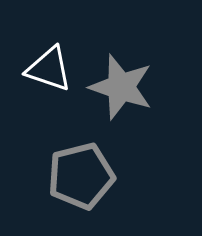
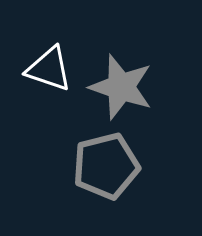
gray pentagon: moved 25 px right, 10 px up
